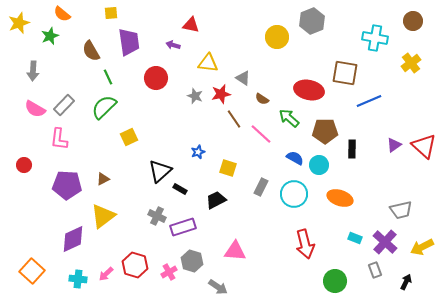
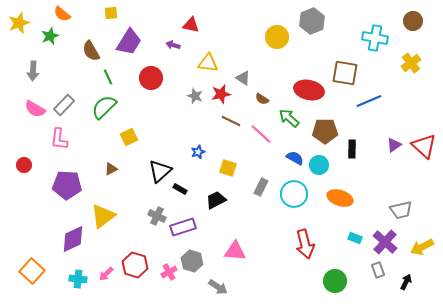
purple trapezoid at (129, 42): rotated 40 degrees clockwise
red circle at (156, 78): moved 5 px left
brown line at (234, 119): moved 3 px left, 2 px down; rotated 30 degrees counterclockwise
brown triangle at (103, 179): moved 8 px right, 10 px up
gray rectangle at (375, 270): moved 3 px right
